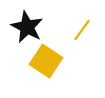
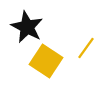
yellow line: moved 4 px right, 18 px down
